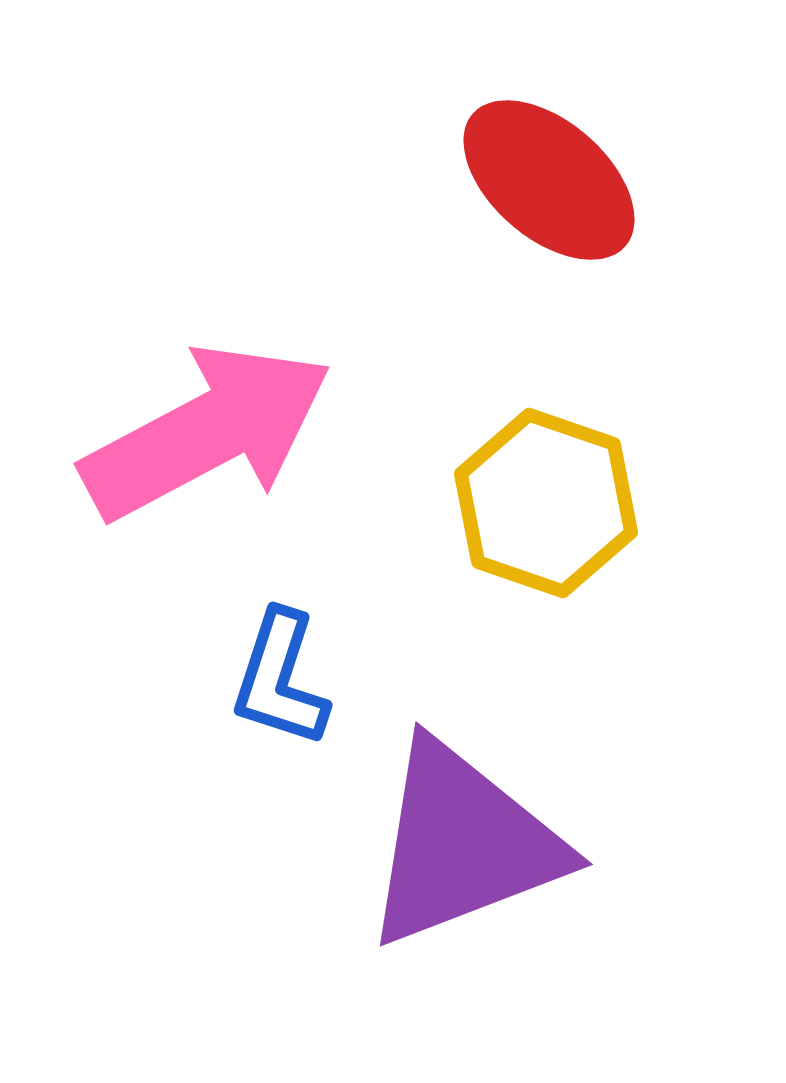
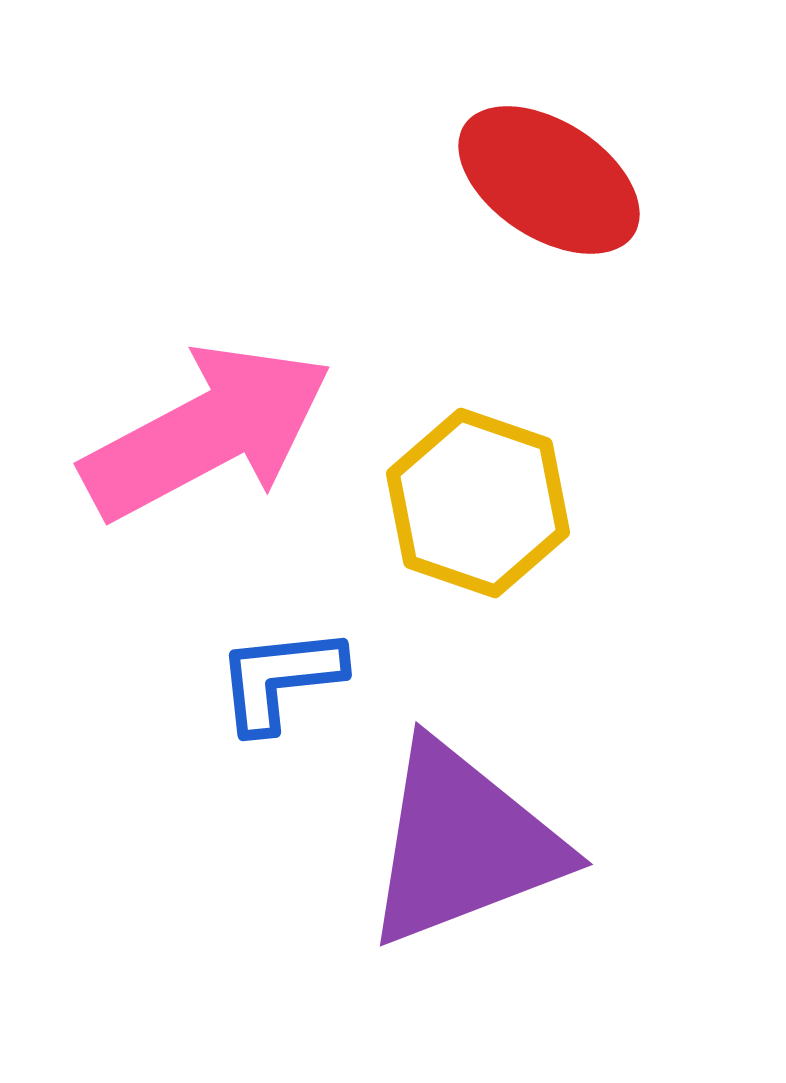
red ellipse: rotated 8 degrees counterclockwise
yellow hexagon: moved 68 px left
blue L-shape: rotated 66 degrees clockwise
